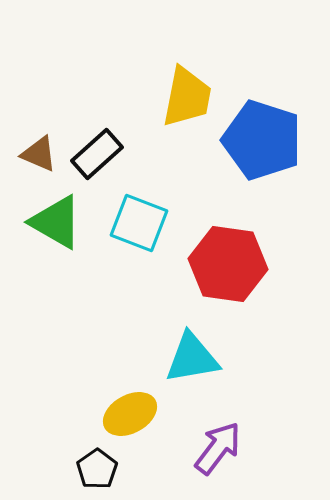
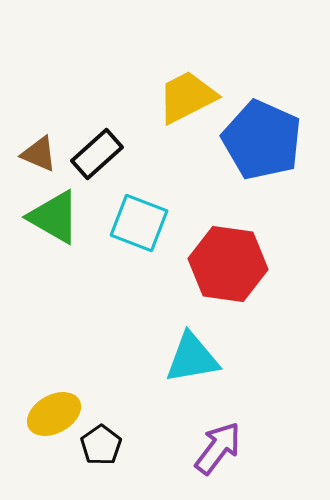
yellow trapezoid: rotated 128 degrees counterclockwise
blue pentagon: rotated 6 degrees clockwise
green triangle: moved 2 px left, 5 px up
yellow ellipse: moved 76 px left
black pentagon: moved 4 px right, 24 px up
